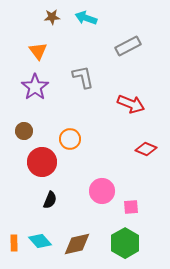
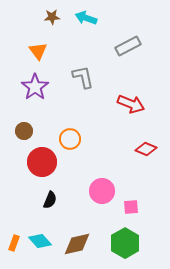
orange rectangle: rotated 21 degrees clockwise
